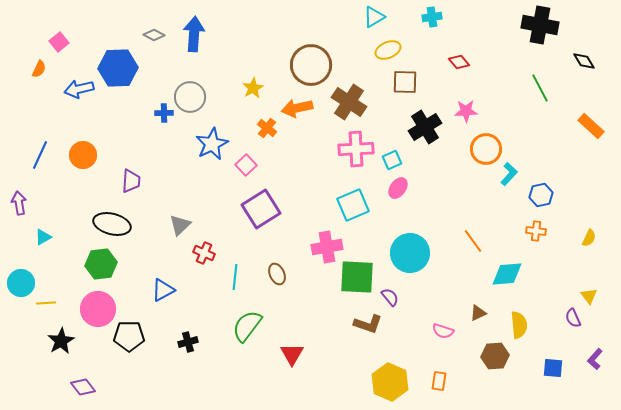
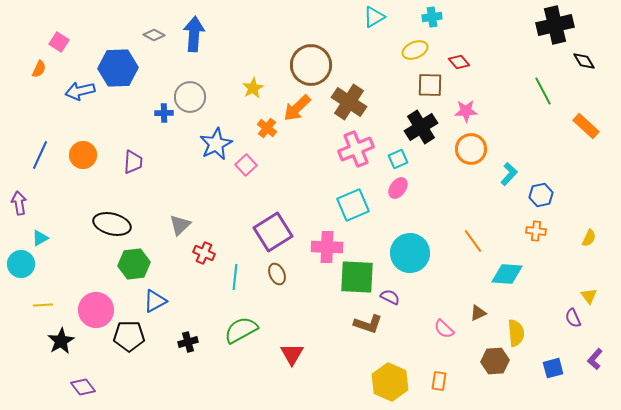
black cross at (540, 25): moved 15 px right; rotated 24 degrees counterclockwise
pink square at (59, 42): rotated 18 degrees counterclockwise
yellow ellipse at (388, 50): moved 27 px right
brown square at (405, 82): moved 25 px right, 3 px down
green line at (540, 88): moved 3 px right, 3 px down
blue arrow at (79, 89): moved 1 px right, 2 px down
orange arrow at (297, 108): rotated 32 degrees counterclockwise
orange rectangle at (591, 126): moved 5 px left
black cross at (425, 127): moved 4 px left
blue star at (212, 144): moved 4 px right
pink cross at (356, 149): rotated 20 degrees counterclockwise
orange circle at (486, 149): moved 15 px left
cyan square at (392, 160): moved 6 px right, 1 px up
purple trapezoid at (131, 181): moved 2 px right, 19 px up
purple square at (261, 209): moved 12 px right, 23 px down
cyan triangle at (43, 237): moved 3 px left, 1 px down
pink cross at (327, 247): rotated 12 degrees clockwise
green hexagon at (101, 264): moved 33 px right
cyan diamond at (507, 274): rotated 8 degrees clockwise
cyan circle at (21, 283): moved 19 px up
blue triangle at (163, 290): moved 8 px left, 11 px down
purple semicircle at (390, 297): rotated 24 degrees counterclockwise
yellow line at (46, 303): moved 3 px left, 2 px down
pink circle at (98, 309): moved 2 px left, 1 px down
yellow semicircle at (519, 325): moved 3 px left, 8 px down
green semicircle at (247, 326): moved 6 px left, 4 px down; rotated 24 degrees clockwise
pink semicircle at (443, 331): moved 1 px right, 2 px up; rotated 25 degrees clockwise
brown hexagon at (495, 356): moved 5 px down
blue square at (553, 368): rotated 20 degrees counterclockwise
